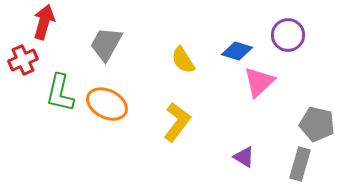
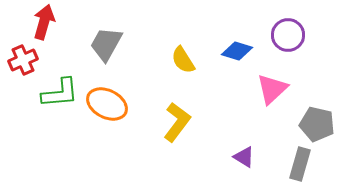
pink triangle: moved 13 px right, 7 px down
green L-shape: rotated 108 degrees counterclockwise
